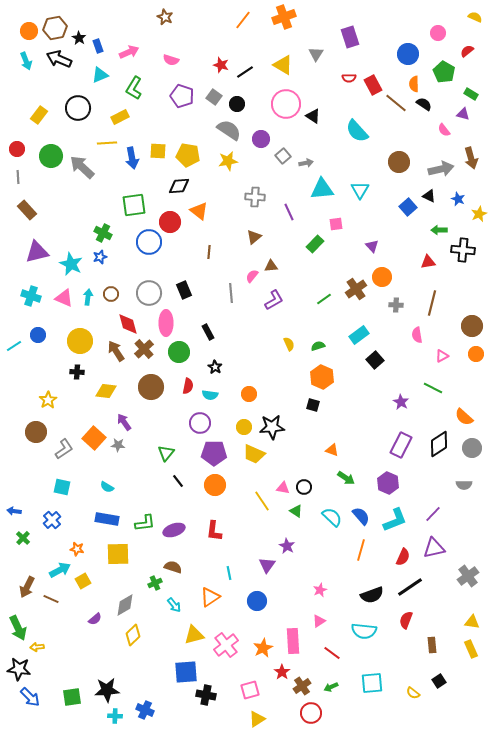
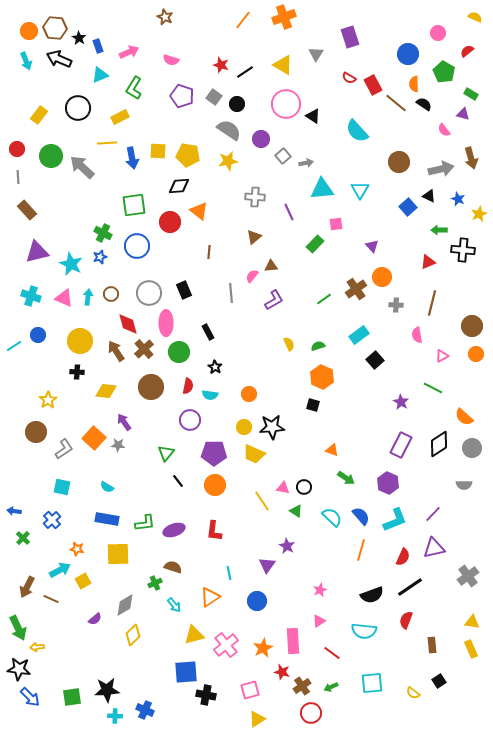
brown hexagon at (55, 28): rotated 15 degrees clockwise
red semicircle at (349, 78): rotated 32 degrees clockwise
blue circle at (149, 242): moved 12 px left, 4 px down
red triangle at (428, 262): rotated 14 degrees counterclockwise
purple circle at (200, 423): moved 10 px left, 3 px up
red star at (282, 672): rotated 21 degrees counterclockwise
